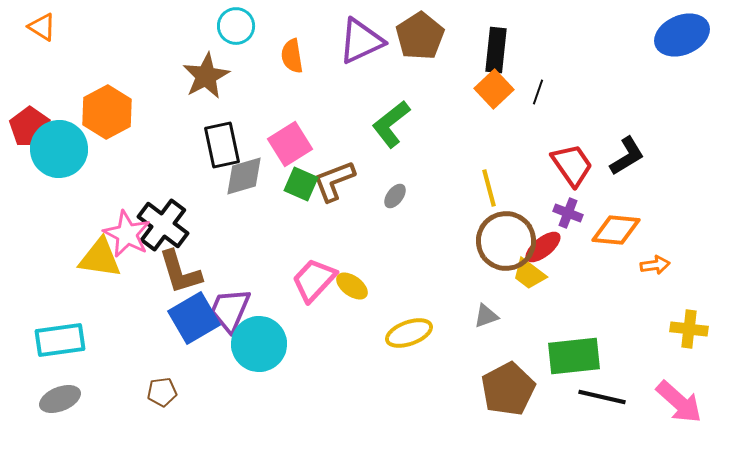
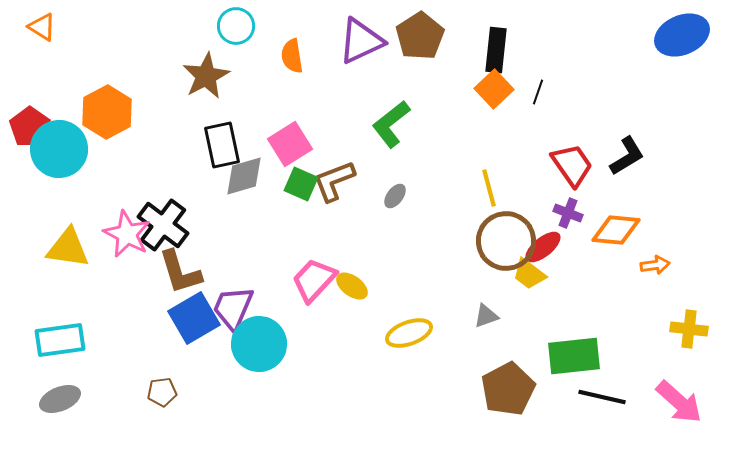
yellow triangle at (100, 258): moved 32 px left, 10 px up
purple trapezoid at (230, 310): moved 3 px right, 2 px up
